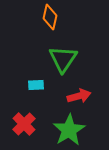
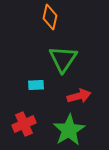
red cross: rotated 20 degrees clockwise
